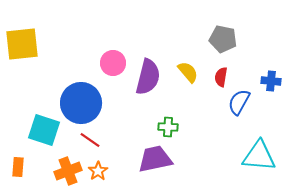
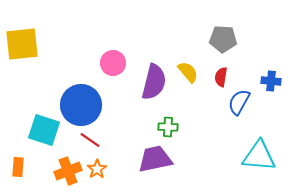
gray pentagon: rotated 8 degrees counterclockwise
purple semicircle: moved 6 px right, 5 px down
blue circle: moved 2 px down
orange star: moved 1 px left, 2 px up
